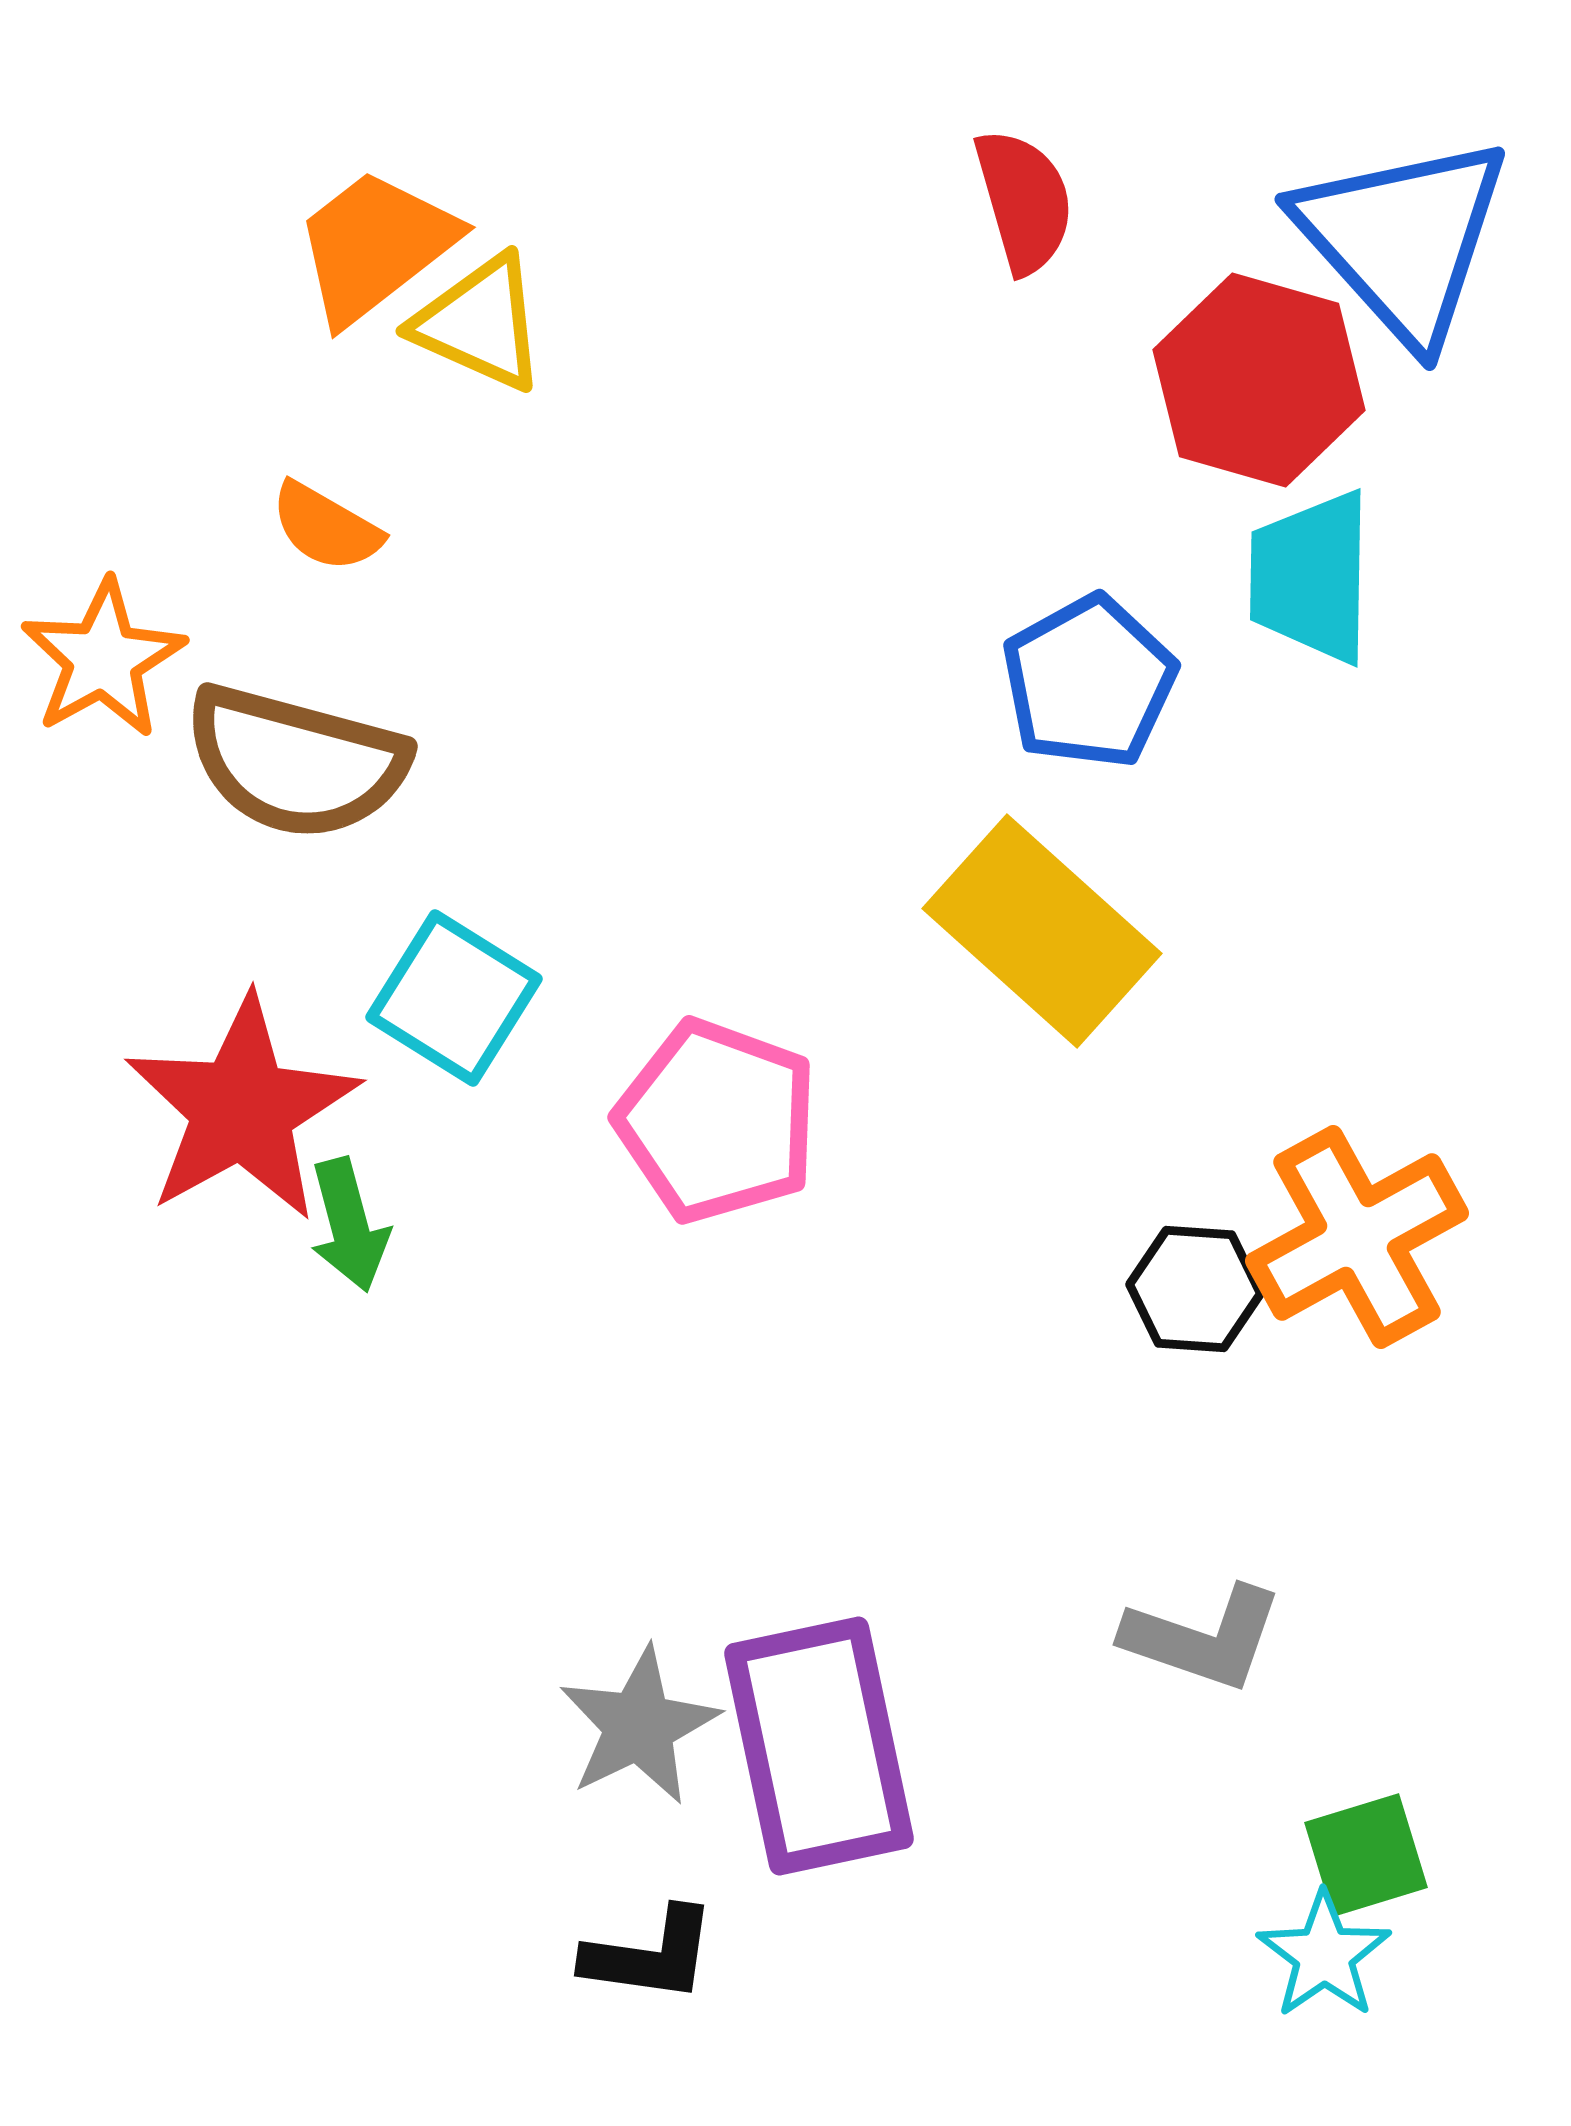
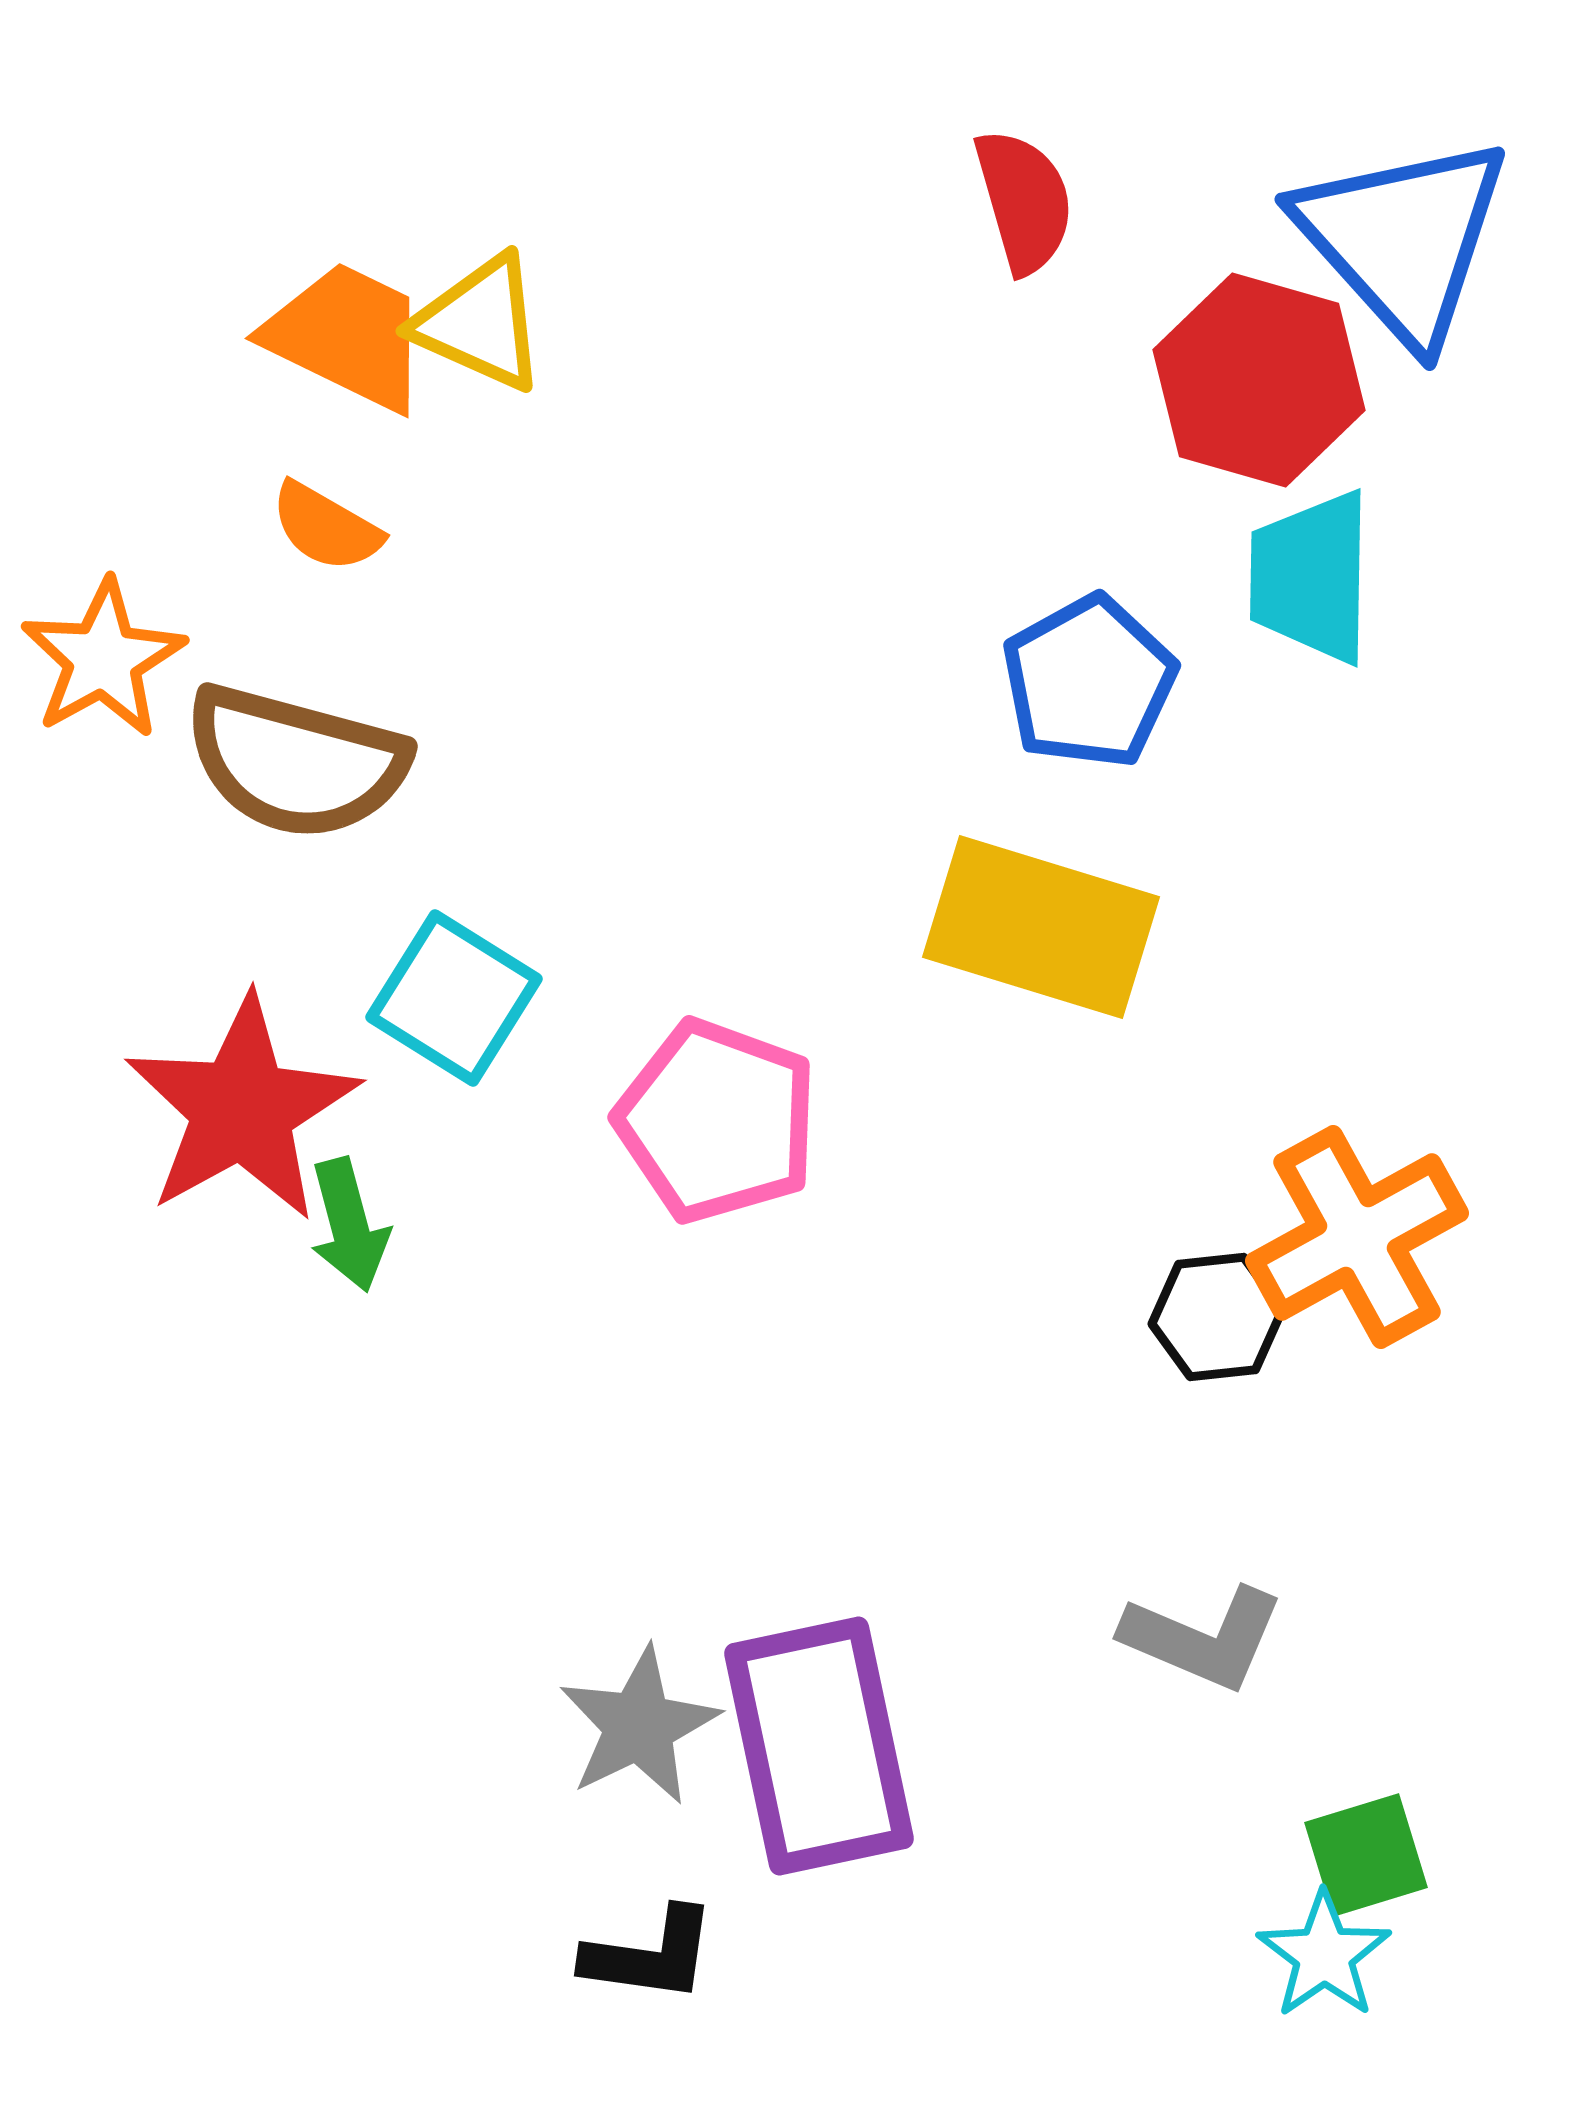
orange trapezoid: moved 28 px left, 90 px down; rotated 64 degrees clockwise
yellow rectangle: moved 1 px left, 4 px up; rotated 25 degrees counterclockwise
black hexagon: moved 22 px right, 28 px down; rotated 10 degrees counterclockwise
gray L-shape: rotated 4 degrees clockwise
